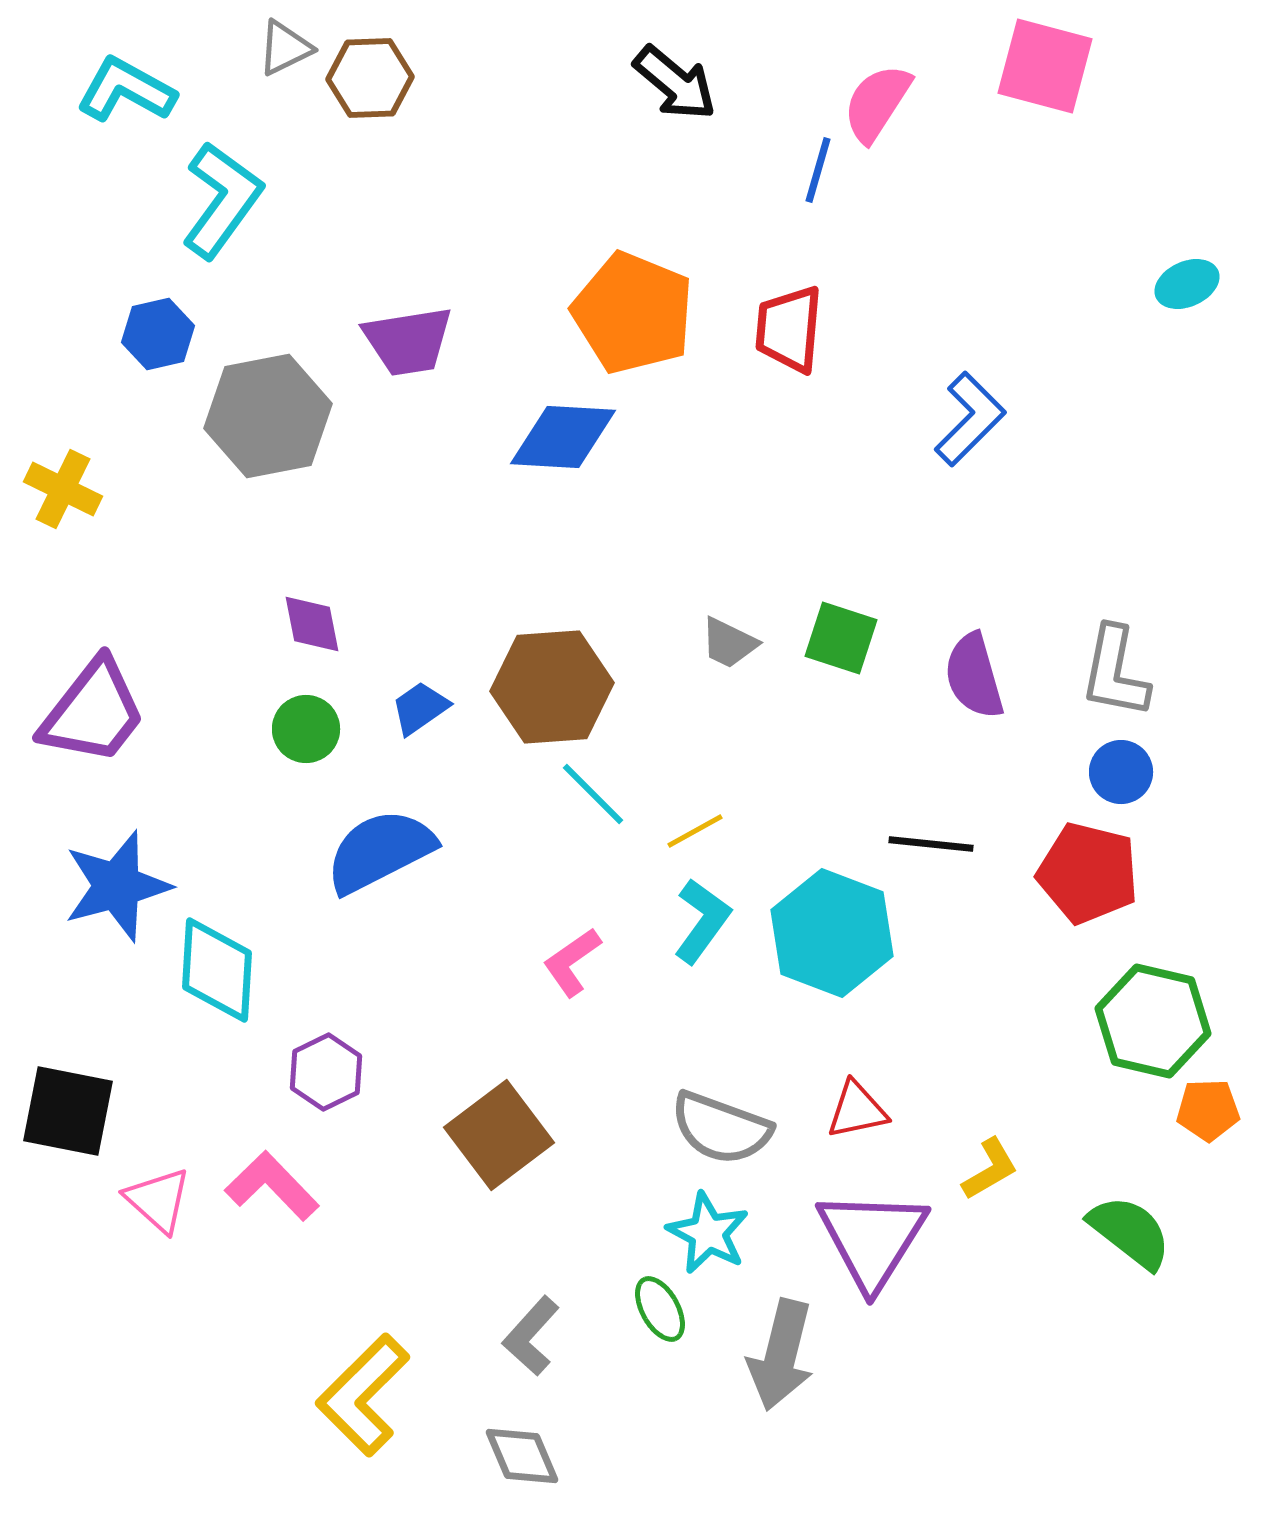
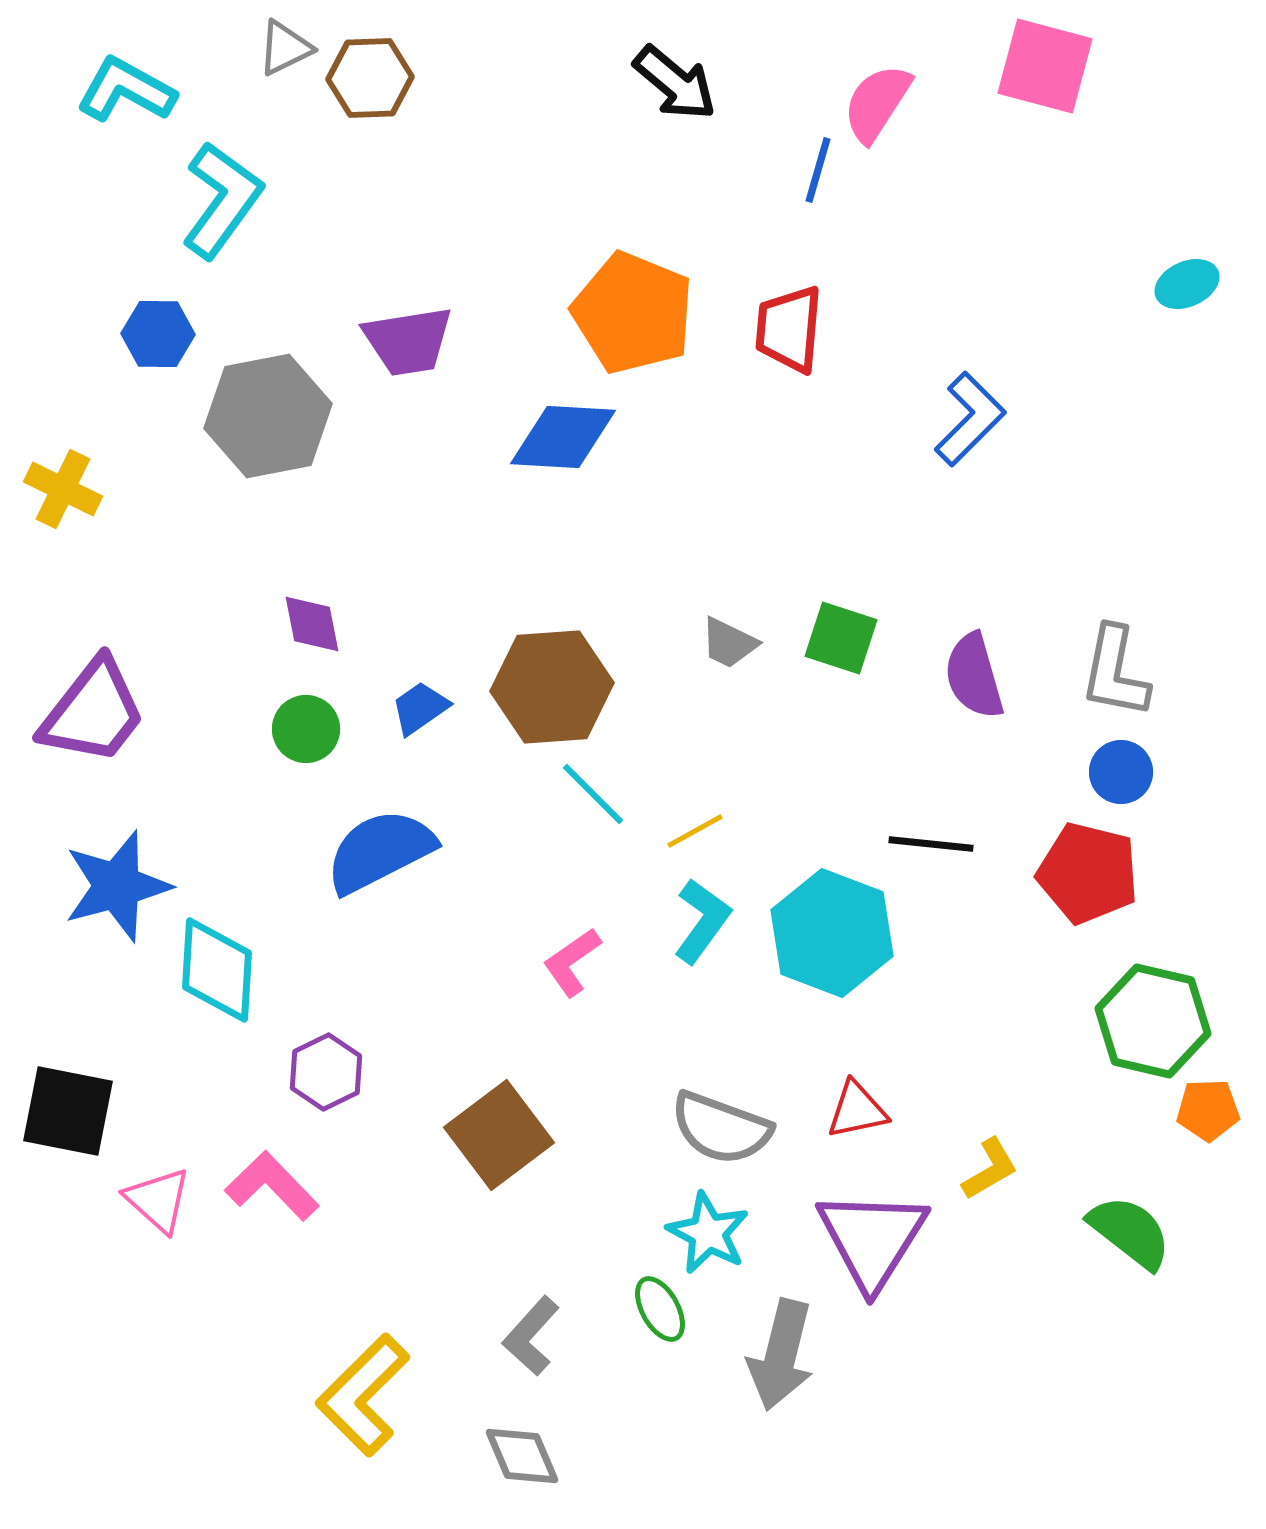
blue hexagon at (158, 334): rotated 14 degrees clockwise
